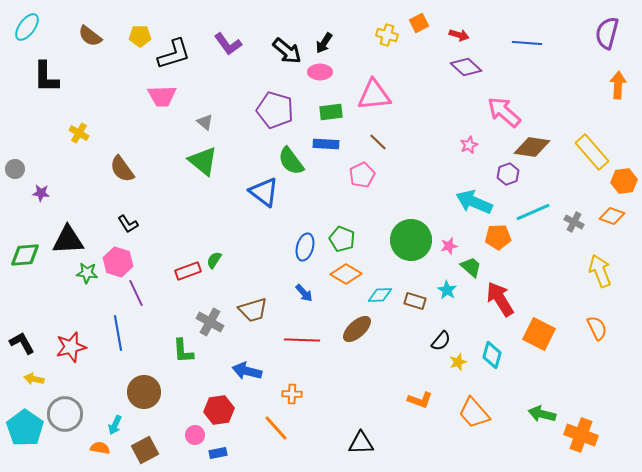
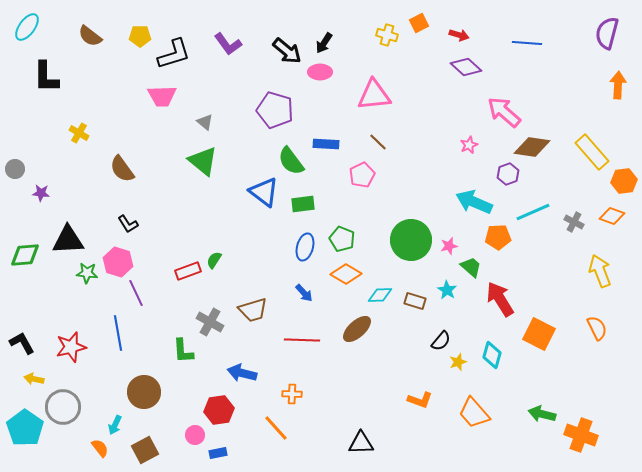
green rectangle at (331, 112): moved 28 px left, 92 px down
blue arrow at (247, 371): moved 5 px left, 2 px down
gray circle at (65, 414): moved 2 px left, 7 px up
orange semicircle at (100, 448): rotated 42 degrees clockwise
